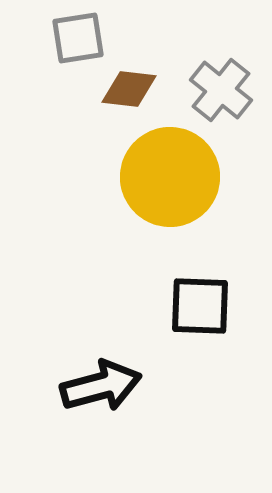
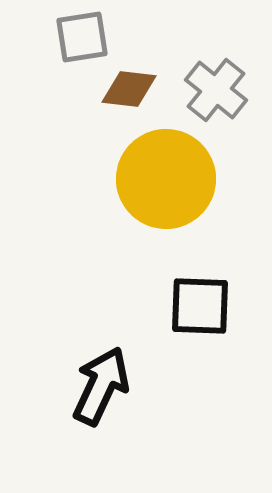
gray square: moved 4 px right, 1 px up
gray cross: moved 5 px left
yellow circle: moved 4 px left, 2 px down
black arrow: rotated 50 degrees counterclockwise
